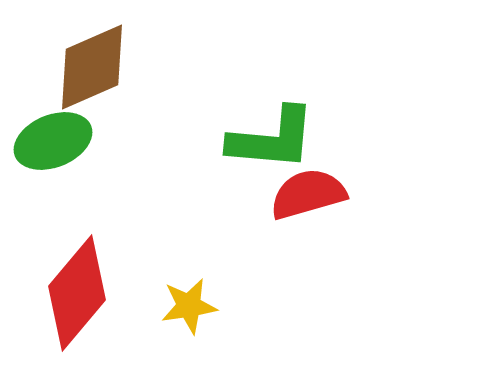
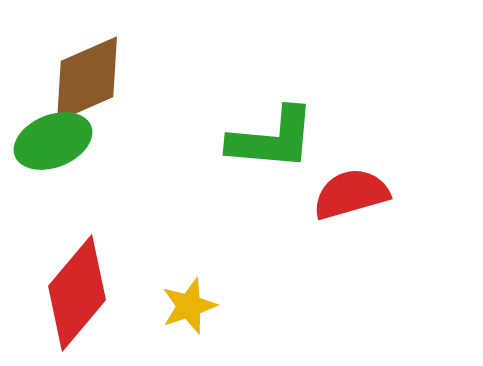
brown diamond: moved 5 px left, 12 px down
red semicircle: moved 43 px right
yellow star: rotated 10 degrees counterclockwise
